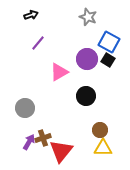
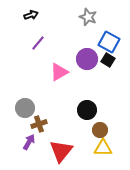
black circle: moved 1 px right, 14 px down
brown cross: moved 4 px left, 14 px up
